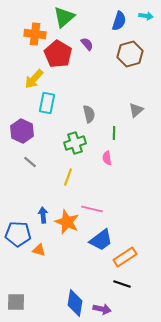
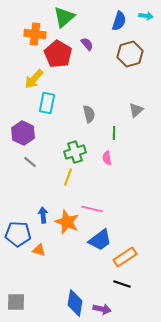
purple hexagon: moved 1 px right, 2 px down
green cross: moved 9 px down
blue trapezoid: moved 1 px left
